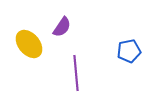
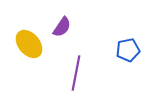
blue pentagon: moved 1 px left, 1 px up
purple line: rotated 16 degrees clockwise
